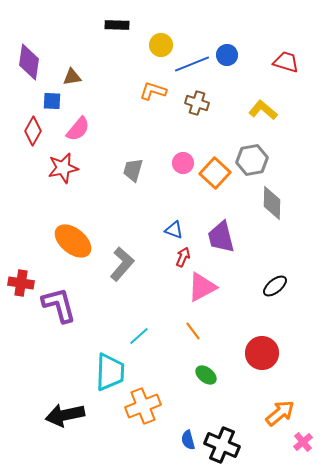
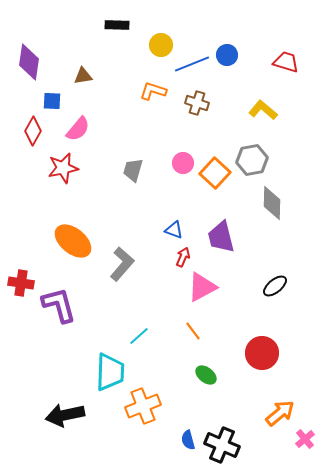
brown triangle: moved 11 px right, 1 px up
pink cross: moved 2 px right, 3 px up
